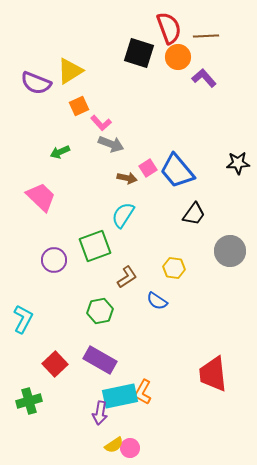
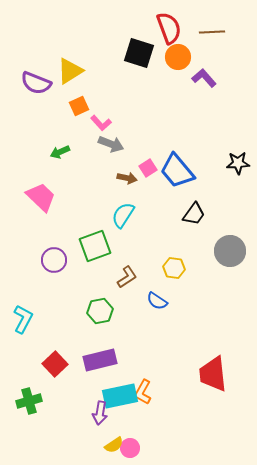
brown line: moved 6 px right, 4 px up
purple rectangle: rotated 44 degrees counterclockwise
